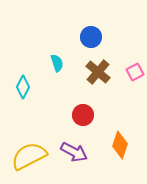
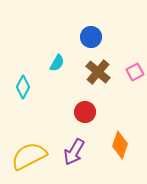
cyan semicircle: rotated 48 degrees clockwise
red circle: moved 2 px right, 3 px up
purple arrow: rotated 92 degrees clockwise
